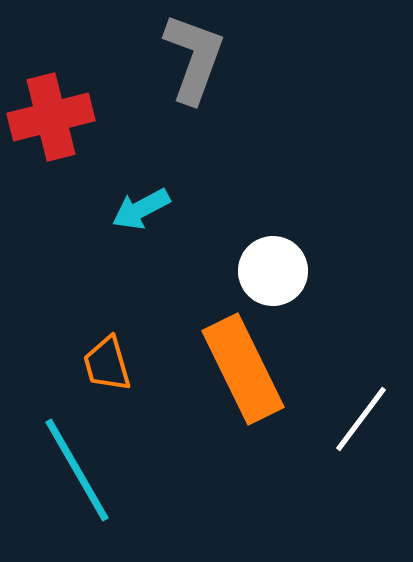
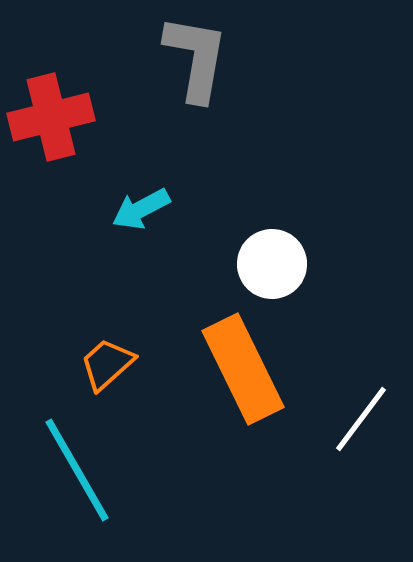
gray L-shape: moved 2 px right; rotated 10 degrees counterclockwise
white circle: moved 1 px left, 7 px up
orange trapezoid: rotated 64 degrees clockwise
